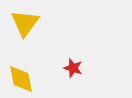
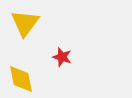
red star: moved 11 px left, 11 px up
